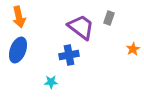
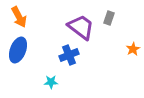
orange arrow: rotated 15 degrees counterclockwise
blue cross: rotated 12 degrees counterclockwise
